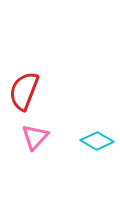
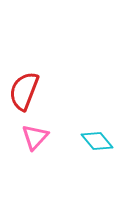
cyan diamond: rotated 20 degrees clockwise
